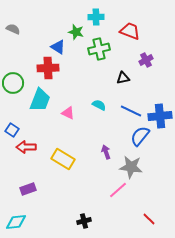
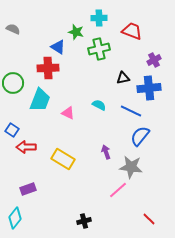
cyan cross: moved 3 px right, 1 px down
red trapezoid: moved 2 px right
purple cross: moved 8 px right
blue cross: moved 11 px left, 28 px up
cyan diamond: moved 1 px left, 4 px up; rotated 45 degrees counterclockwise
